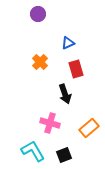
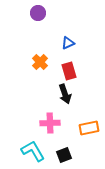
purple circle: moved 1 px up
red rectangle: moved 7 px left, 2 px down
pink cross: rotated 18 degrees counterclockwise
orange rectangle: rotated 30 degrees clockwise
